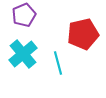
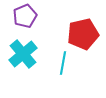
purple pentagon: moved 1 px right, 1 px down
cyan line: moved 5 px right; rotated 25 degrees clockwise
